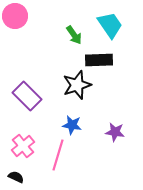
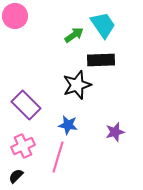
cyan trapezoid: moved 7 px left
green arrow: rotated 90 degrees counterclockwise
black rectangle: moved 2 px right
purple rectangle: moved 1 px left, 9 px down
blue star: moved 4 px left
purple star: rotated 24 degrees counterclockwise
pink cross: rotated 15 degrees clockwise
pink line: moved 2 px down
black semicircle: moved 1 px up; rotated 70 degrees counterclockwise
